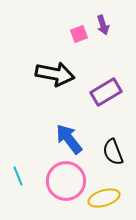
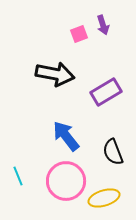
blue arrow: moved 3 px left, 3 px up
